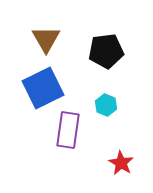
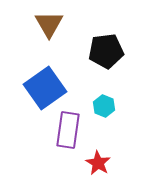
brown triangle: moved 3 px right, 15 px up
blue square: moved 2 px right; rotated 9 degrees counterclockwise
cyan hexagon: moved 2 px left, 1 px down
red star: moved 23 px left
